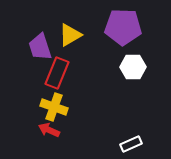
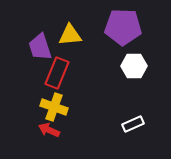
yellow triangle: rotated 25 degrees clockwise
white hexagon: moved 1 px right, 1 px up
white rectangle: moved 2 px right, 20 px up
